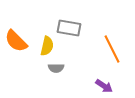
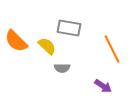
yellow semicircle: rotated 60 degrees counterclockwise
gray semicircle: moved 6 px right
purple arrow: moved 1 px left
